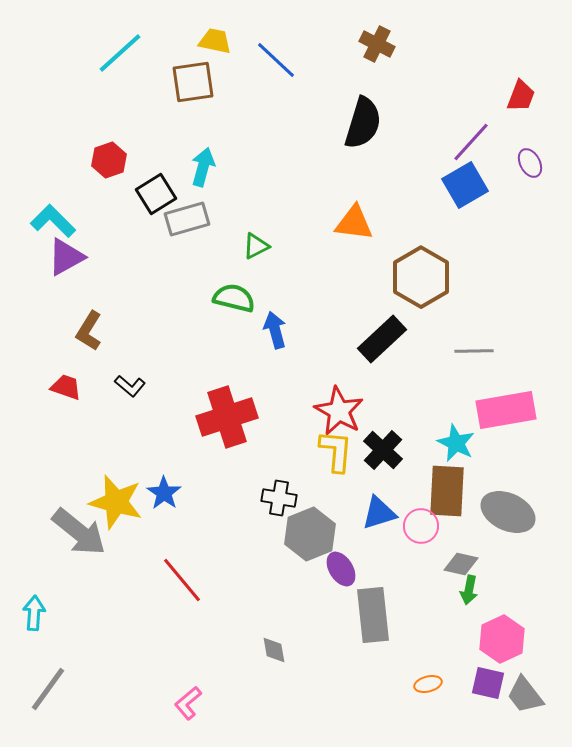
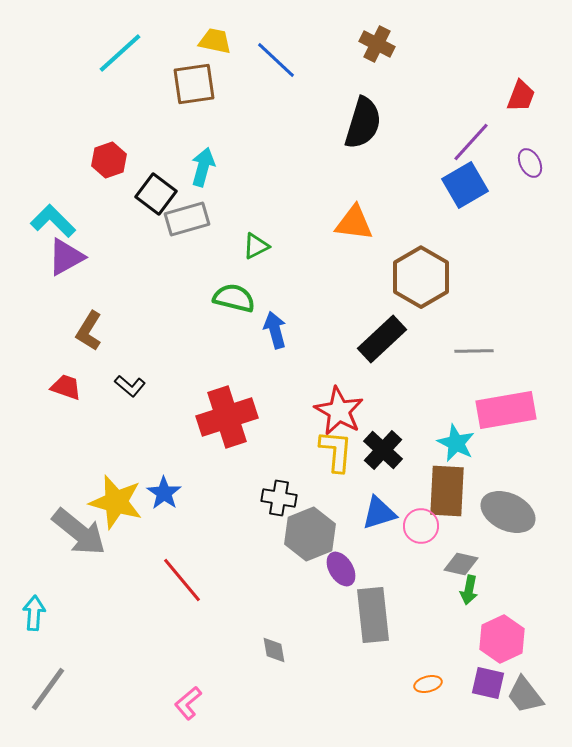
brown square at (193, 82): moved 1 px right, 2 px down
black square at (156, 194): rotated 21 degrees counterclockwise
